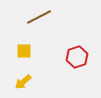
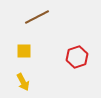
brown line: moved 2 px left
yellow arrow: rotated 78 degrees counterclockwise
